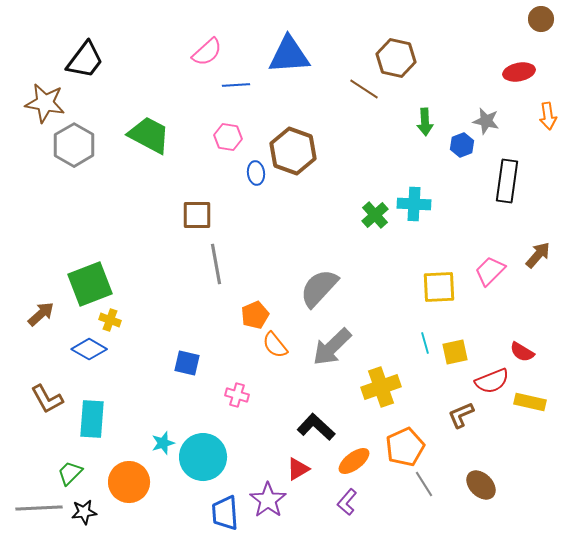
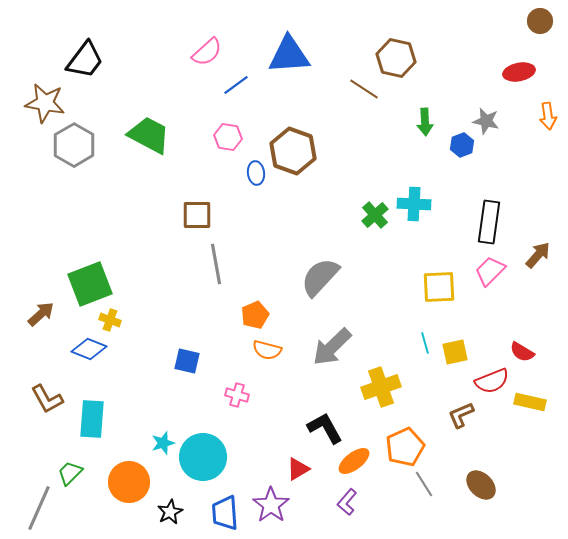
brown circle at (541, 19): moved 1 px left, 2 px down
blue line at (236, 85): rotated 32 degrees counterclockwise
black rectangle at (507, 181): moved 18 px left, 41 px down
gray semicircle at (319, 288): moved 1 px right, 11 px up
orange semicircle at (275, 345): moved 8 px left, 5 px down; rotated 36 degrees counterclockwise
blue diamond at (89, 349): rotated 8 degrees counterclockwise
blue square at (187, 363): moved 2 px up
black L-shape at (316, 427): moved 9 px right, 1 px down; rotated 18 degrees clockwise
purple star at (268, 500): moved 3 px right, 5 px down
gray line at (39, 508): rotated 63 degrees counterclockwise
black star at (84, 512): moved 86 px right; rotated 20 degrees counterclockwise
